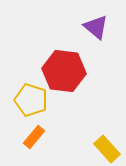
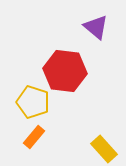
red hexagon: moved 1 px right
yellow pentagon: moved 2 px right, 2 px down
yellow rectangle: moved 3 px left
